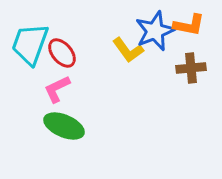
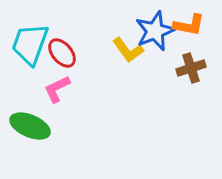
brown cross: rotated 12 degrees counterclockwise
green ellipse: moved 34 px left
